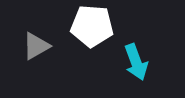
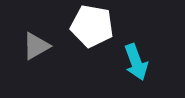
white pentagon: rotated 6 degrees clockwise
